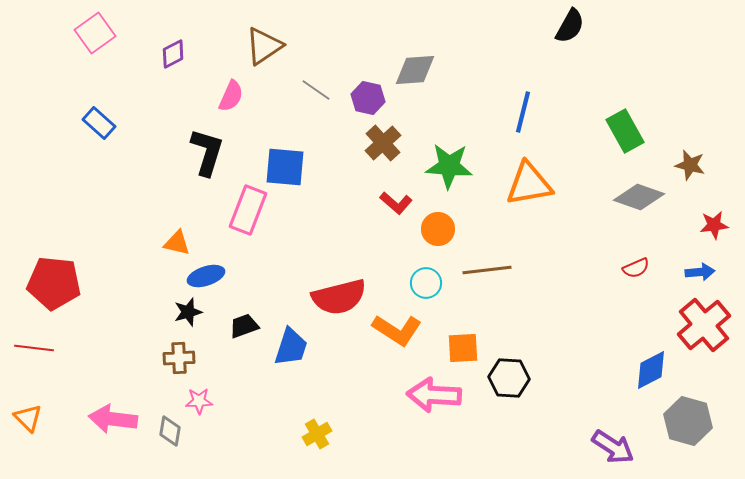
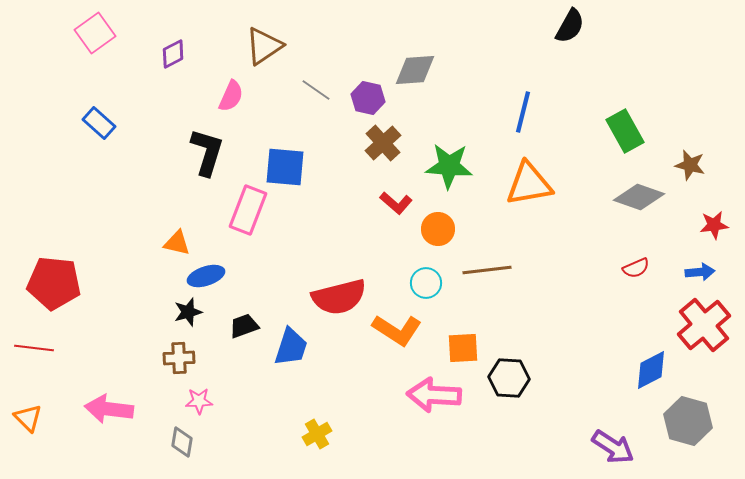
pink arrow at (113, 419): moved 4 px left, 10 px up
gray diamond at (170, 431): moved 12 px right, 11 px down
